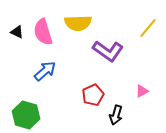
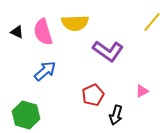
yellow semicircle: moved 3 px left
yellow line: moved 4 px right, 6 px up
